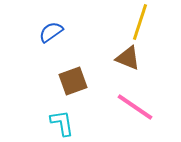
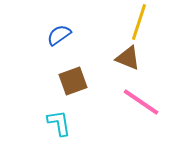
yellow line: moved 1 px left
blue semicircle: moved 8 px right, 3 px down
pink line: moved 6 px right, 5 px up
cyan L-shape: moved 3 px left
